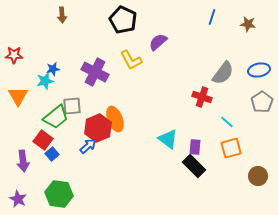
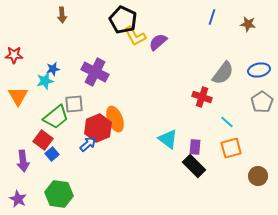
yellow L-shape: moved 4 px right, 24 px up
gray square: moved 2 px right, 2 px up
blue arrow: moved 2 px up
